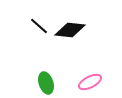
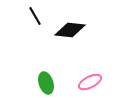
black line: moved 4 px left, 10 px up; rotated 18 degrees clockwise
